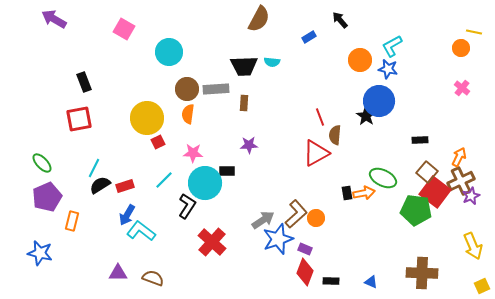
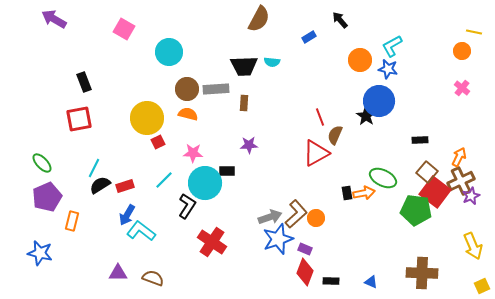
orange circle at (461, 48): moved 1 px right, 3 px down
orange semicircle at (188, 114): rotated 96 degrees clockwise
brown semicircle at (335, 135): rotated 18 degrees clockwise
gray arrow at (263, 220): moved 7 px right, 3 px up; rotated 15 degrees clockwise
red cross at (212, 242): rotated 8 degrees counterclockwise
